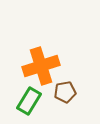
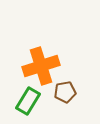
green rectangle: moved 1 px left
